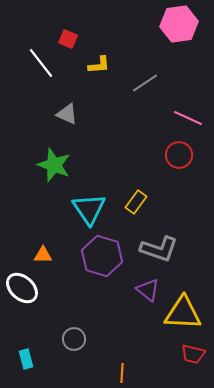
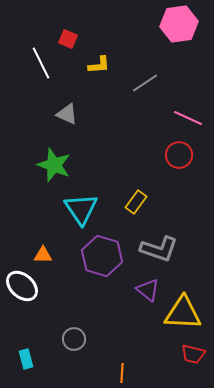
white line: rotated 12 degrees clockwise
cyan triangle: moved 8 px left
white ellipse: moved 2 px up
